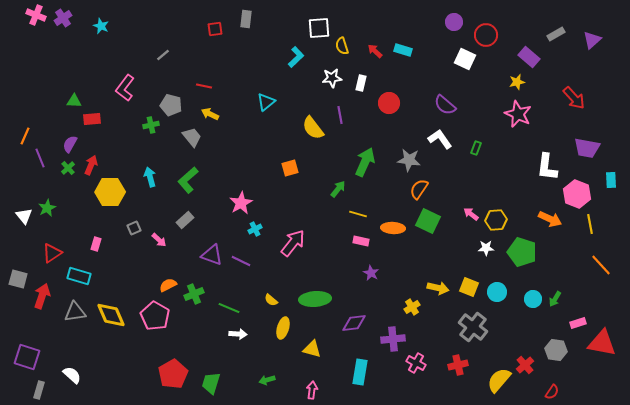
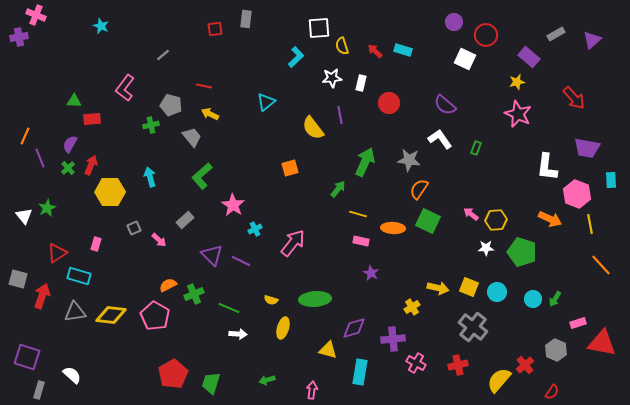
purple cross at (63, 18): moved 44 px left, 19 px down; rotated 24 degrees clockwise
green L-shape at (188, 180): moved 14 px right, 4 px up
pink star at (241, 203): moved 8 px left, 2 px down; rotated 10 degrees counterclockwise
red triangle at (52, 253): moved 5 px right
purple triangle at (212, 255): rotated 25 degrees clockwise
yellow semicircle at (271, 300): rotated 24 degrees counterclockwise
yellow diamond at (111, 315): rotated 60 degrees counterclockwise
purple diamond at (354, 323): moved 5 px down; rotated 10 degrees counterclockwise
yellow triangle at (312, 349): moved 16 px right, 1 px down
gray hexagon at (556, 350): rotated 15 degrees clockwise
